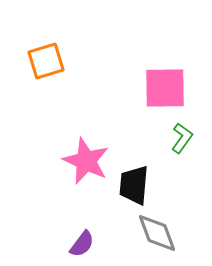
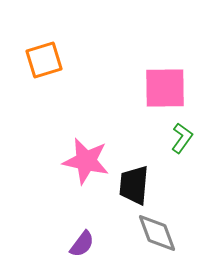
orange square: moved 2 px left, 1 px up
pink star: rotated 12 degrees counterclockwise
